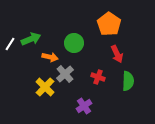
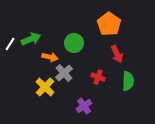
gray cross: moved 1 px left, 1 px up
